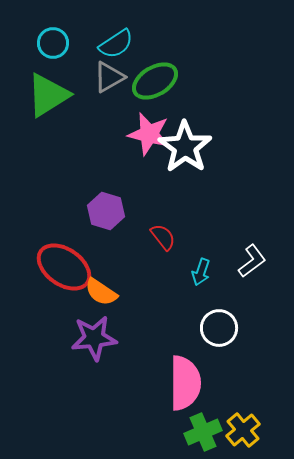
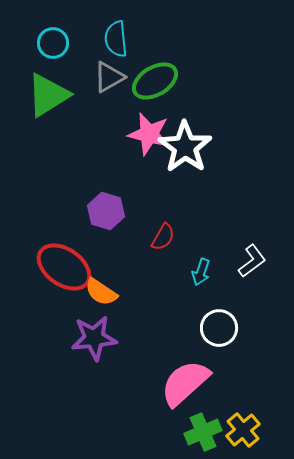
cyan semicircle: moved 5 px up; rotated 117 degrees clockwise
red semicircle: rotated 68 degrees clockwise
pink semicircle: rotated 132 degrees counterclockwise
